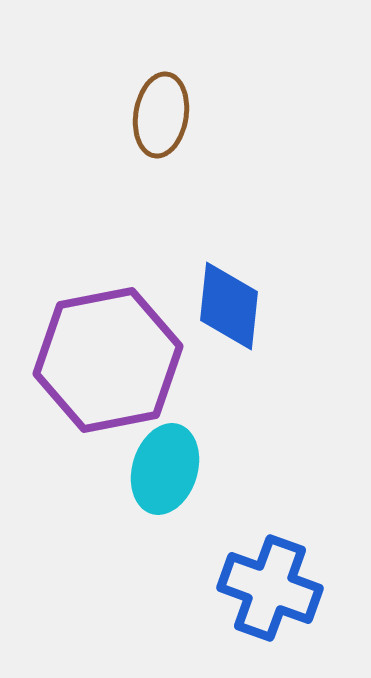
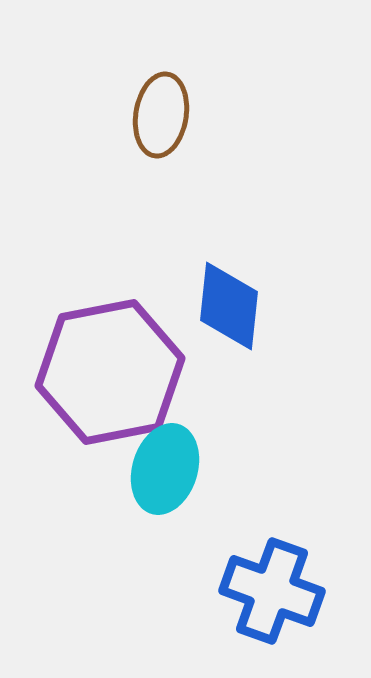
purple hexagon: moved 2 px right, 12 px down
blue cross: moved 2 px right, 3 px down
